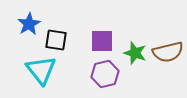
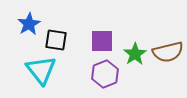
green star: moved 1 px down; rotated 20 degrees clockwise
purple hexagon: rotated 8 degrees counterclockwise
